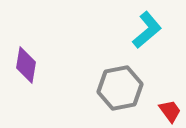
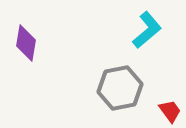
purple diamond: moved 22 px up
